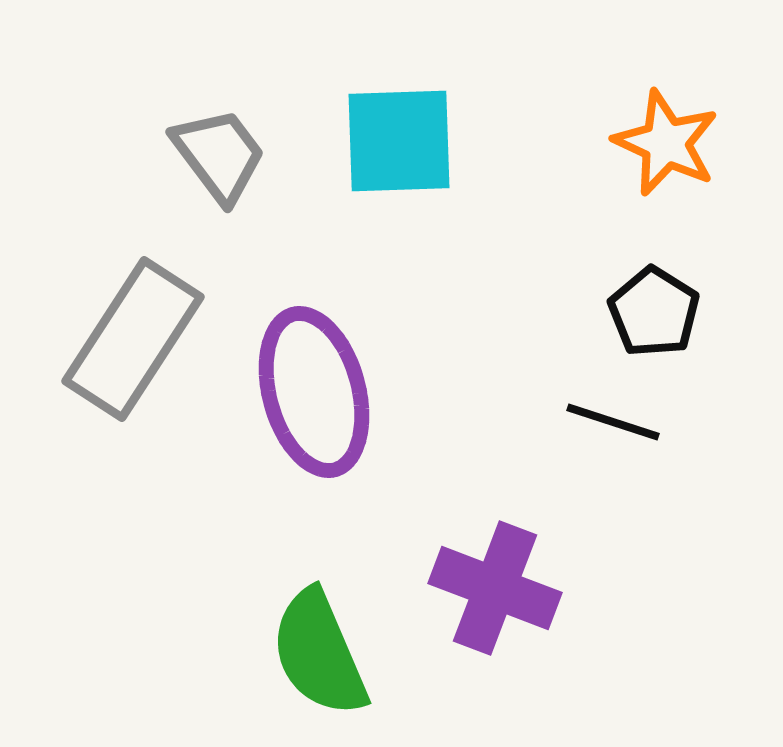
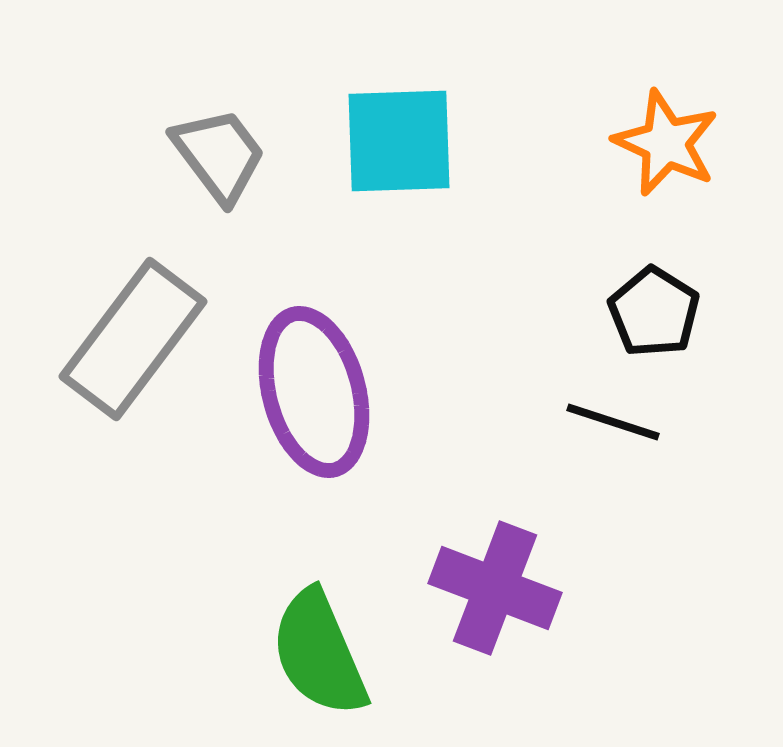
gray rectangle: rotated 4 degrees clockwise
